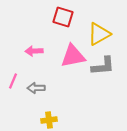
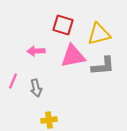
red square: moved 8 px down
yellow triangle: rotated 15 degrees clockwise
pink arrow: moved 2 px right
gray arrow: rotated 102 degrees counterclockwise
